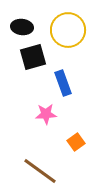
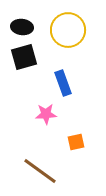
black square: moved 9 px left
orange square: rotated 24 degrees clockwise
